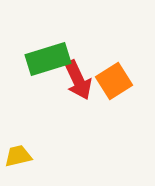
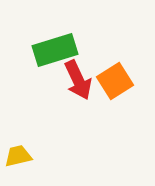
green rectangle: moved 7 px right, 9 px up
orange square: moved 1 px right
